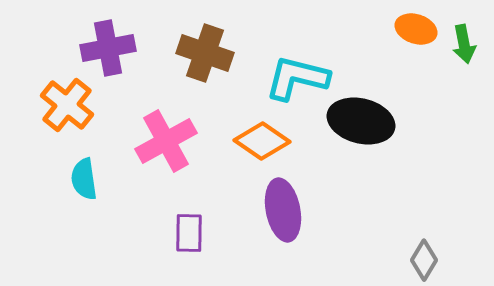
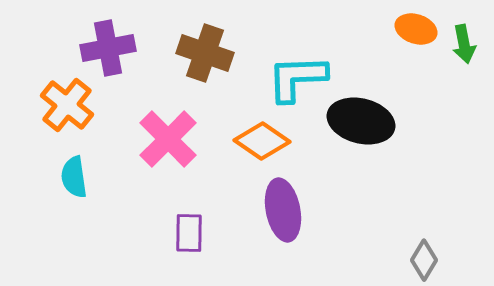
cyan L-shape: rotated 16 degrees counterclockwise
pink cross: moved 2 px right, 2 px up; rotated 16 degrees counterclockwise
cyan semicircle: moved 10 px left, 2 px up
